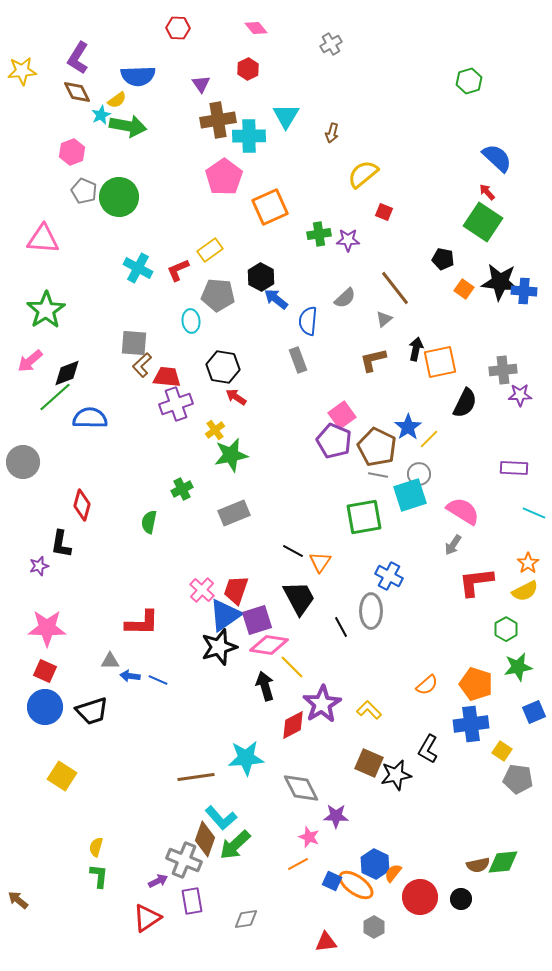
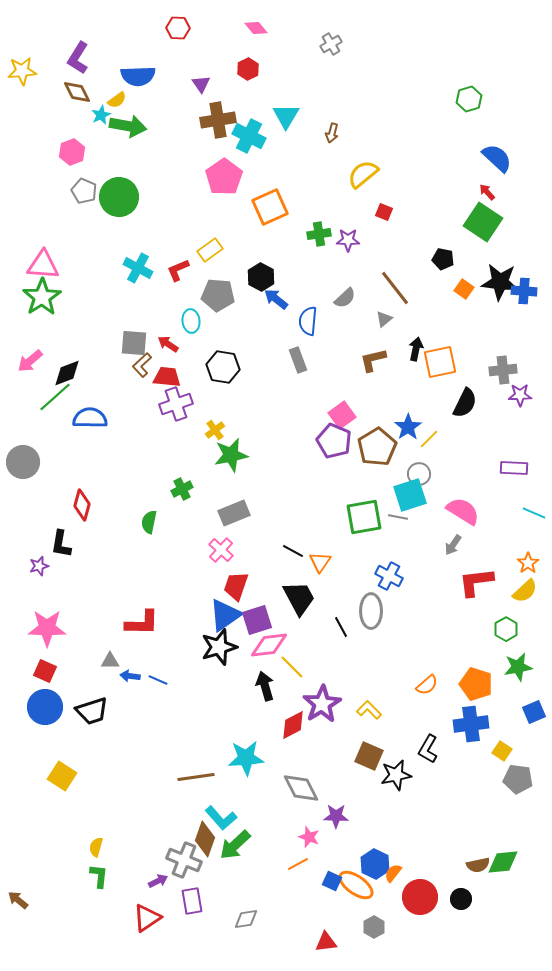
green hexagon at (469, 81): moved 18 px down
cyan cross at (249, 136): rotated 28 degrees clockwise
pink triangle at (43, 239): moved 26 px down
green star at (46, 310): moved 4 px left, 13 px up
red arrow at (236, 397): moved 68 px left, 53 px up
brown pentagon at (377, 447): rotated 15 degrees clockwise
gray line at (378, 475): moved 20 px right, 42 px down
pink cross at (202, 590): moved 19 px right, 40 px up
red trapezoid at (236, 590): moved 4 px up
yellow semicircle at (525, 591): rotated 16 degrees counterclockwise
pink diamond at (269, 645): rotated 15 degrees counterclockwise
brown square at (369, 763): moved 7 px up
